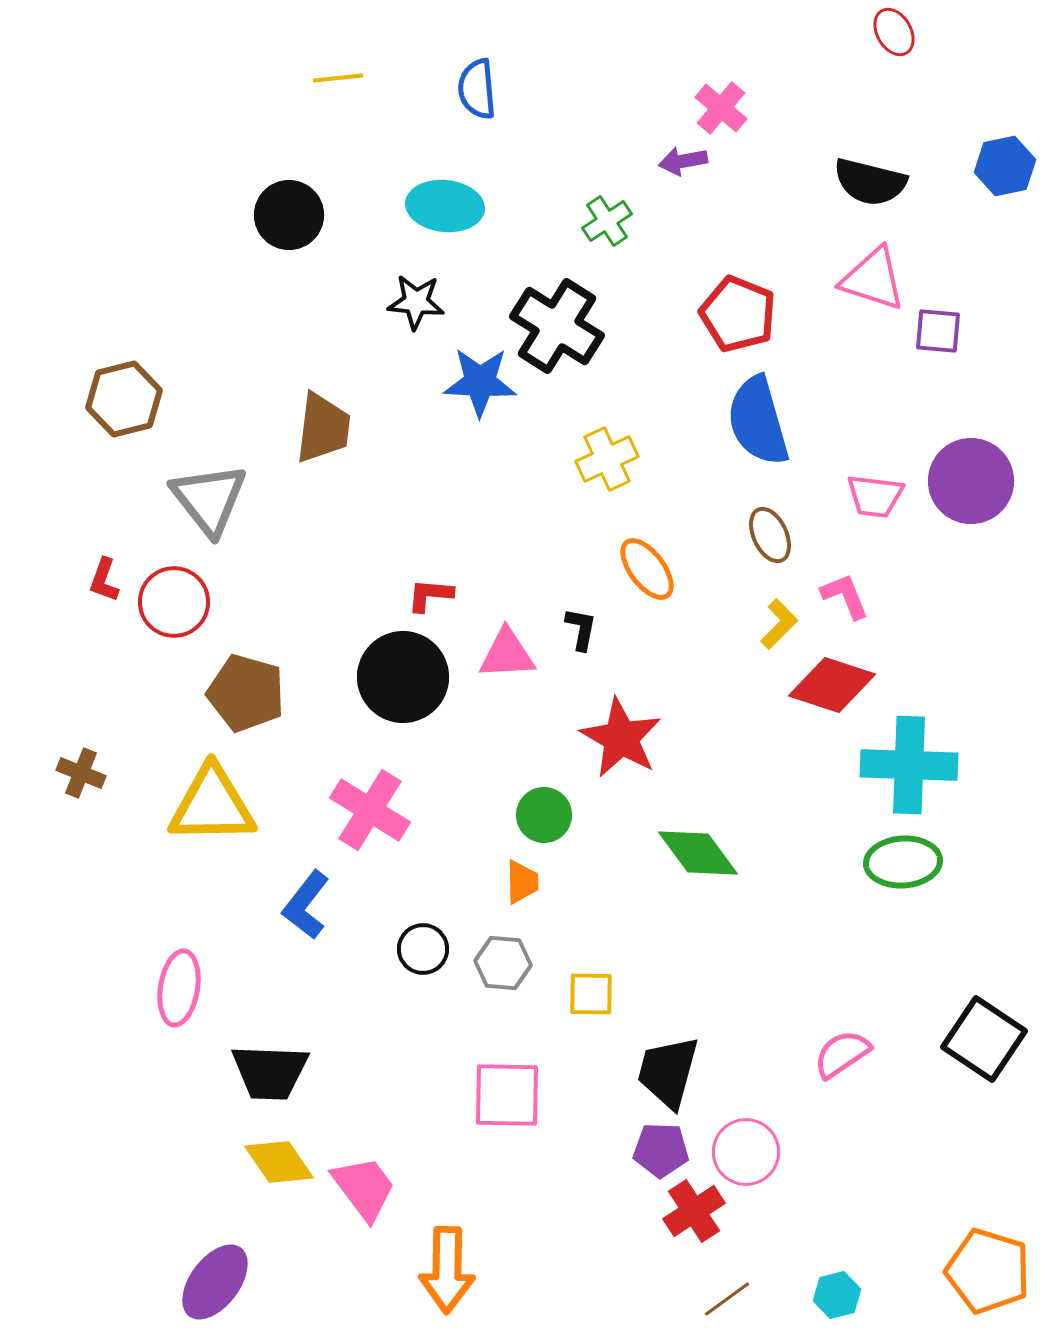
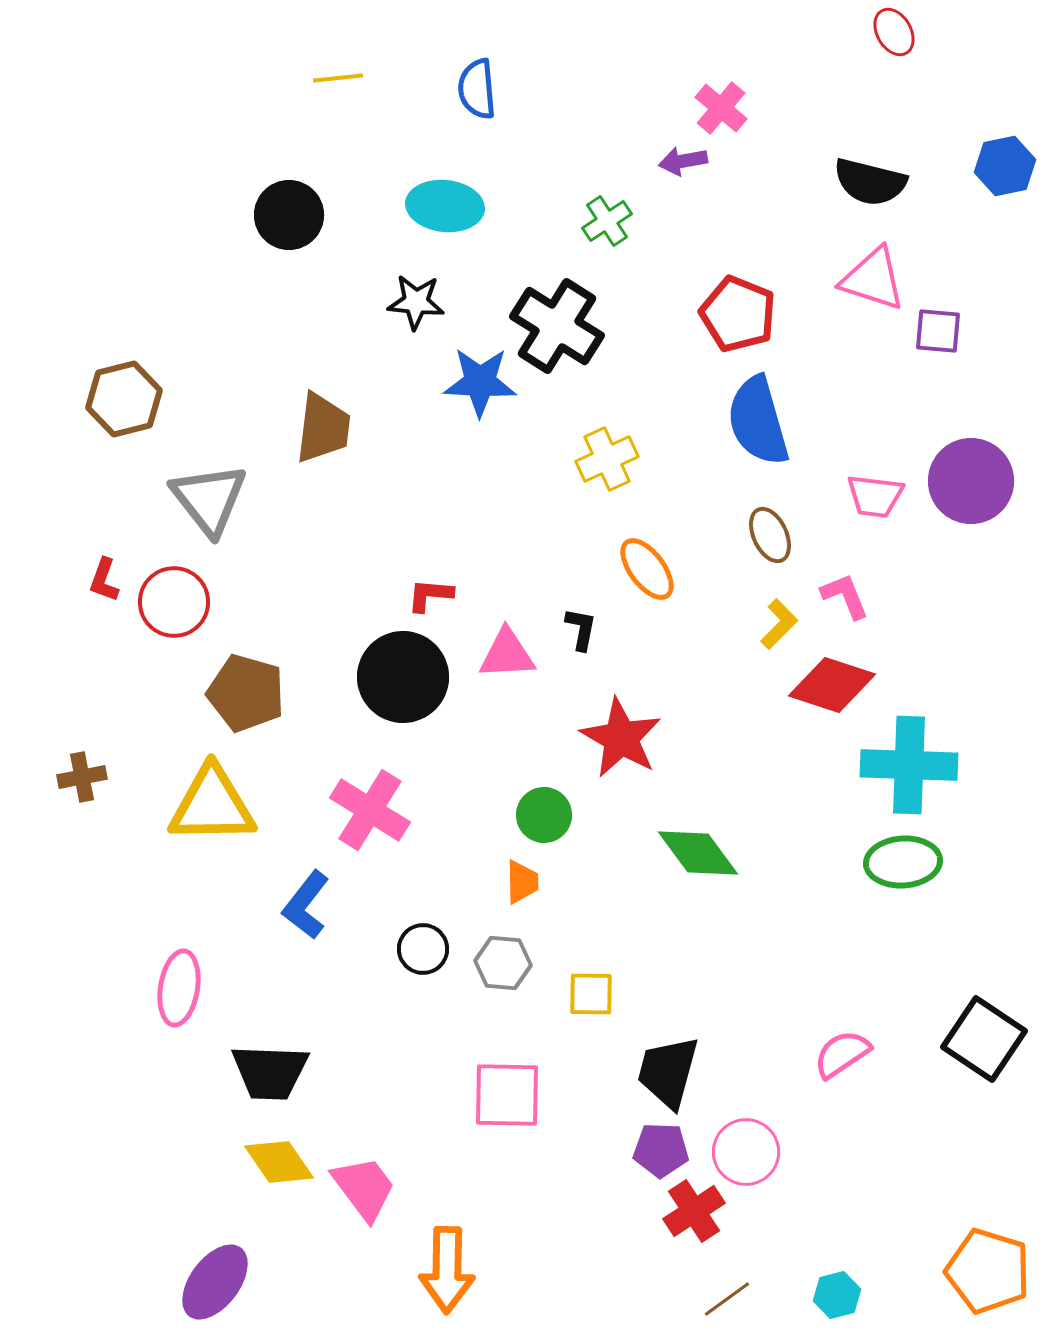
brown cross at (81, 773): moved 1 px right, 4 px down; rotated 33 degrees counterclockwise
